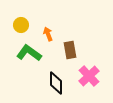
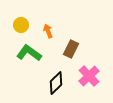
orange arrow: moved 3 px up
brown rectangle: moved 1 px right, 1 px up; rotated 36 degrees clockwise
black diamond: rotated 45 degrees clockwise
